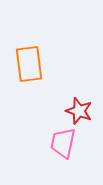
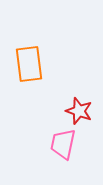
pink trapezoid: moved 1 px down
